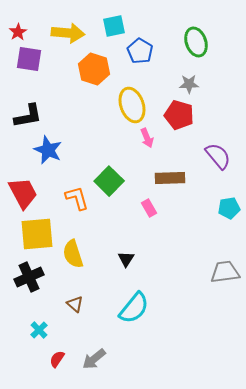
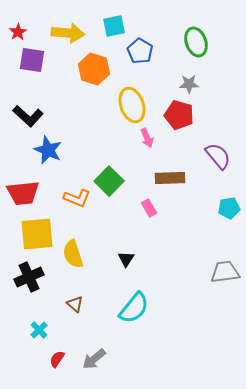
purple square: moved 3 px right, 1 px down
black L-shape: rotated 52 degrees clockwise
red trapezoid: rotated 112 degrees clockwise
orange L-shape: rotated 128 degrees clockwise
